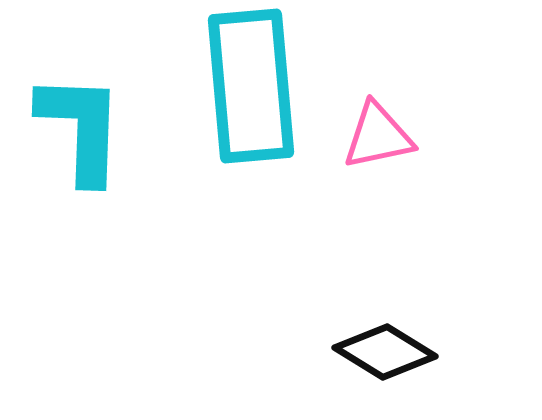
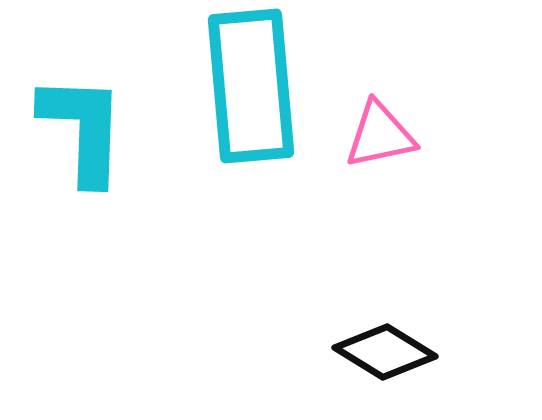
cyan L-shape: moved 2 px right, 1 px down
pink triangle: moved 2 px right, 1 px up
